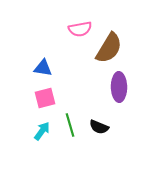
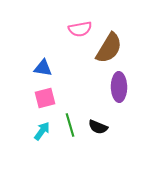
black semicircle: moved 1 px left
